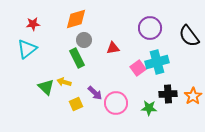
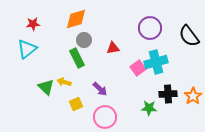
cyan cross: moved 1 px left
purple arrow: moved 5 px right, 4 px up
pink circle: moved 11 px left, 14 px down
